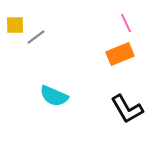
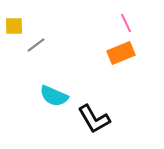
yellow square: moved 1 px left, 1 px down
gray line: moved 8 px down
orange rectangle: moved 1 px right, 1 px up
black L-shape: moved 33 px left, 10 px down
